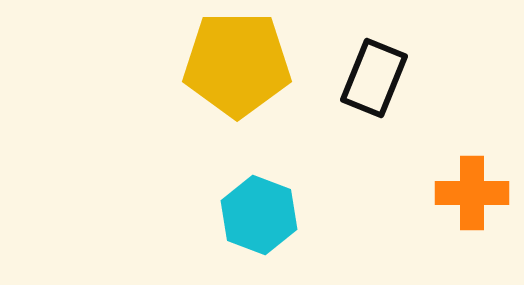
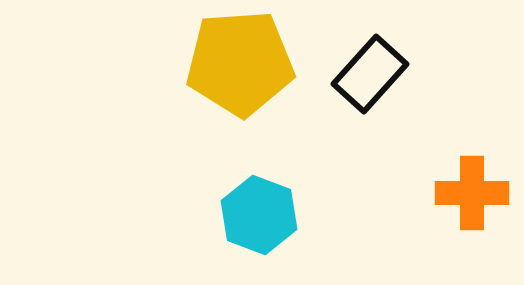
yellow pentagon: moved 3 px right, 1 px up; rotated 4 degrees counterclockwise
black rectangle: moved 4 px left, 4 px up; rotated 20 degrees clockwise
